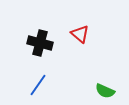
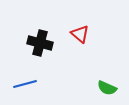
blue line: moved 13 px left, 1 px up; rotated 40 degrees clockwise
green semicircle: moved 2 px right, 3 px up
